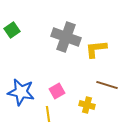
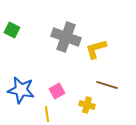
green square: rotated 28 degrees counterclockwise
yellow L-shape: rotated 10 degrees counterclockwise
blue star: moved 2 px up
yellow line: moved 1 px left
